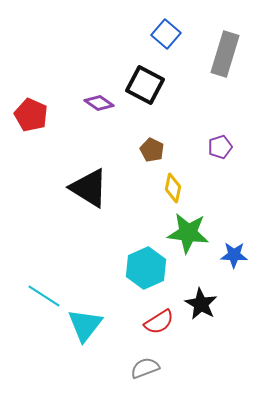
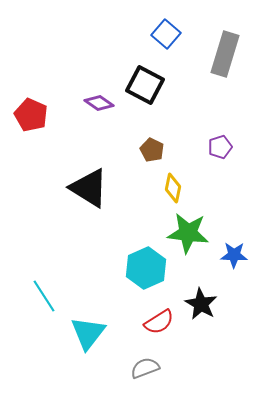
cyan line: rotated 24 degrees clockwise
cyan triangle: moved 3 px right, 8 px down
